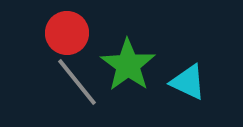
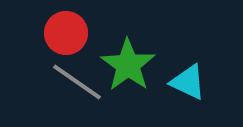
red circle: moved 1 px left
gray line: rotated 16 degrees counterclockwise
